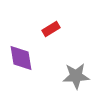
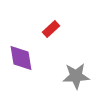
red rectangle: rotated 12 degrees counterclockwise
